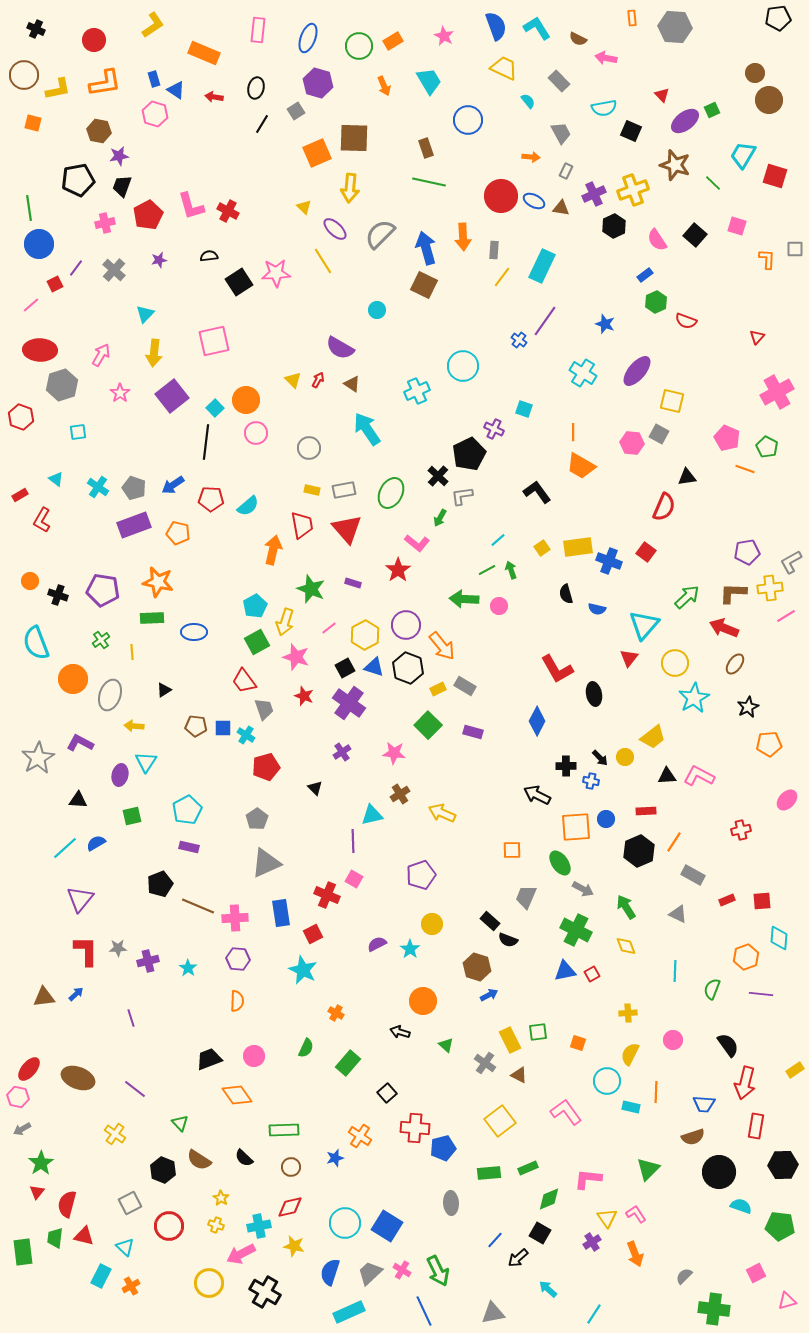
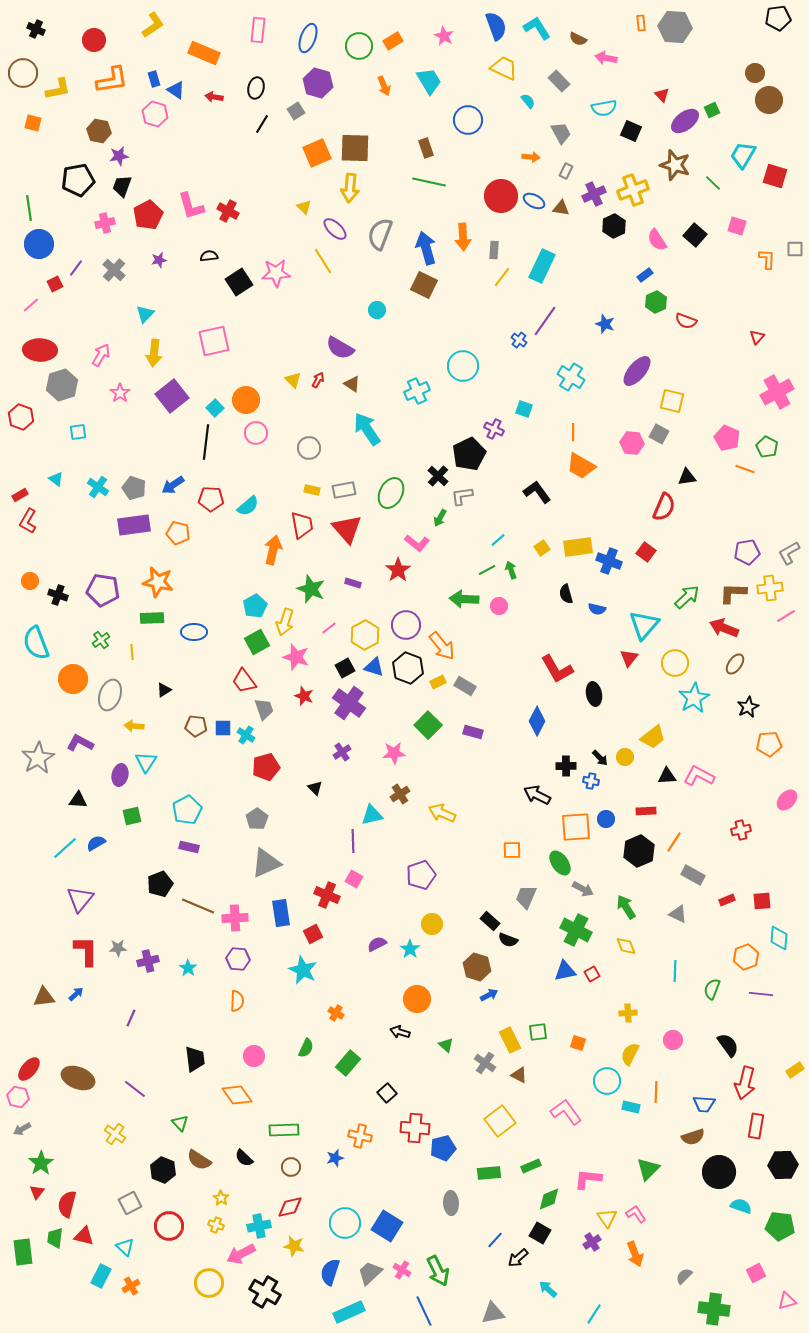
orange rectangle at (632, 18): moved 9 px right, 5 px down
brown circle at (24, 75): moved 1 px left, 2 px up
orange L-shape at (105, 83): moved 7 px right, 3 px up
brown square at (354, 138): moved 1 px right, 10 px down
gray semicircle at (380, 234): rotated 24 degrees counterclockwise
cyan cross at (583, 373): moved 12 px left, 4 px down
red L-shape at (42, 520): moved 14 px left, 1 px down
purple rectangle at (134, 525): rotated 12 degrees clockwise
gray L-shape at (791, 562): moved 2 px left, 9 px up
yellow rectangle at (438, 689): moved 7 px up
pink star at (394, 753): rotated 10 degrees counterclockwise
orange circle at (423, 1001): moved 6 px left, 2 px up
purple line at (131, 1018): rotated 42 degrees clockwise
black trapezoid at (209, 1059): moved 14 px left; rotated 104 degrees clockwise
orange cross at (360, 1136): rotated 20 degrees counterclockwise
green rectangle at (528, 1168): moved 3 px right, 2 px up
